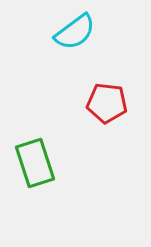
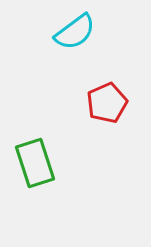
red pentagon: rotated 30 degrees counterclockwise
